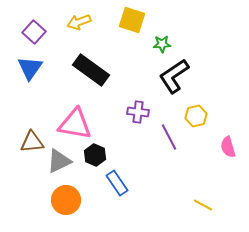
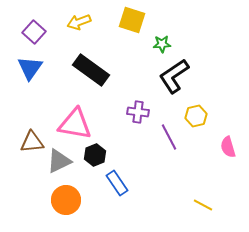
black hexagon: rotated 15 degrees clockwise
